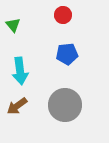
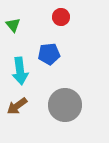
red circle: moved 2 px left, 2 px down
blue pentagon: moved 18 px left
